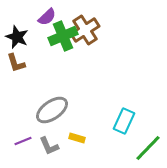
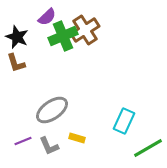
green line: rotated 16 degrees clockwise
